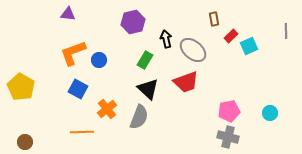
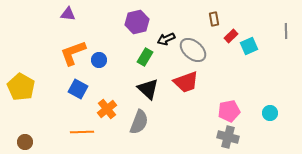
purple hexagon: moved 4 px right
black arrow: rotated 102 degrees counterclockwise
green rectangle: moved 3 px up
gray semicircle: moved 5 px down
